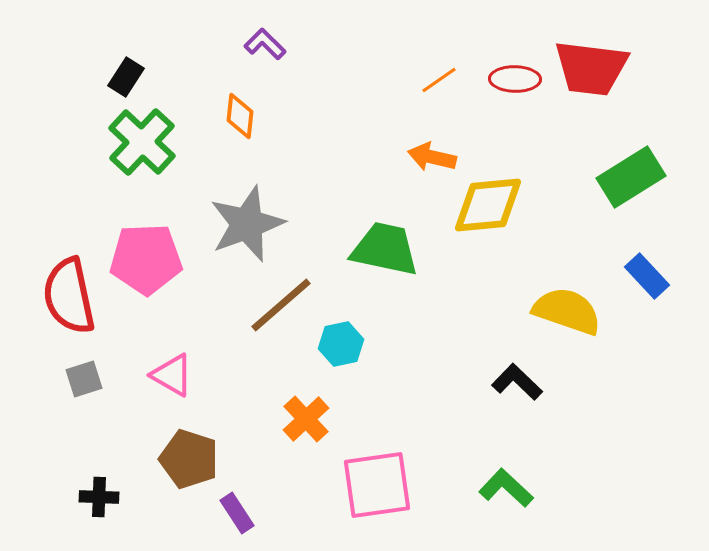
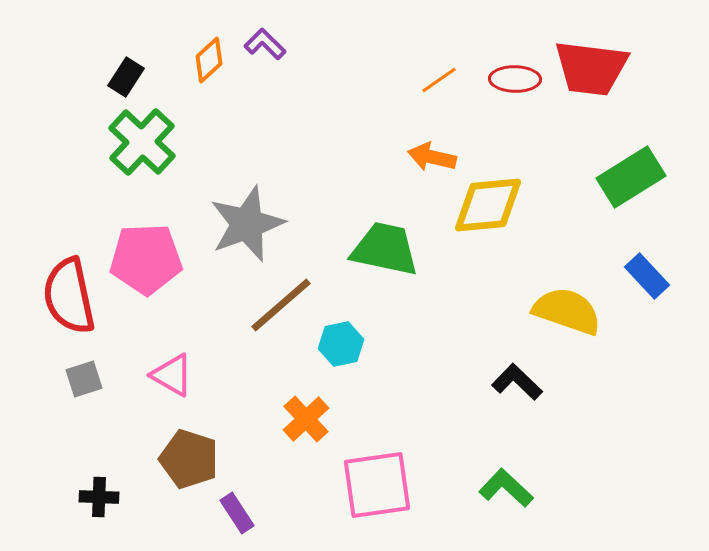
orange diamond: moved 31 px left, 56 px up; rotated 42 degrees clockwise
